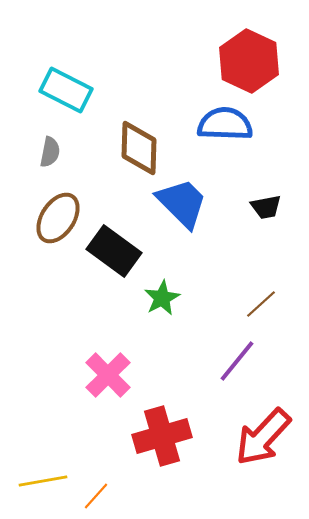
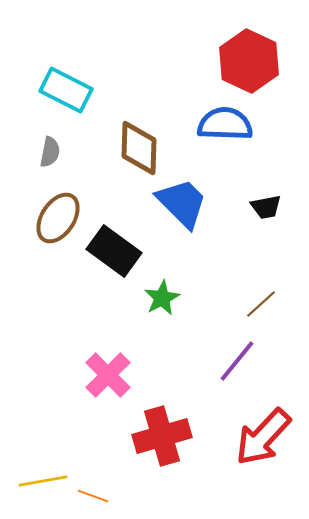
orange line: moved 3 px left; rotated 68 degrees clockwise
